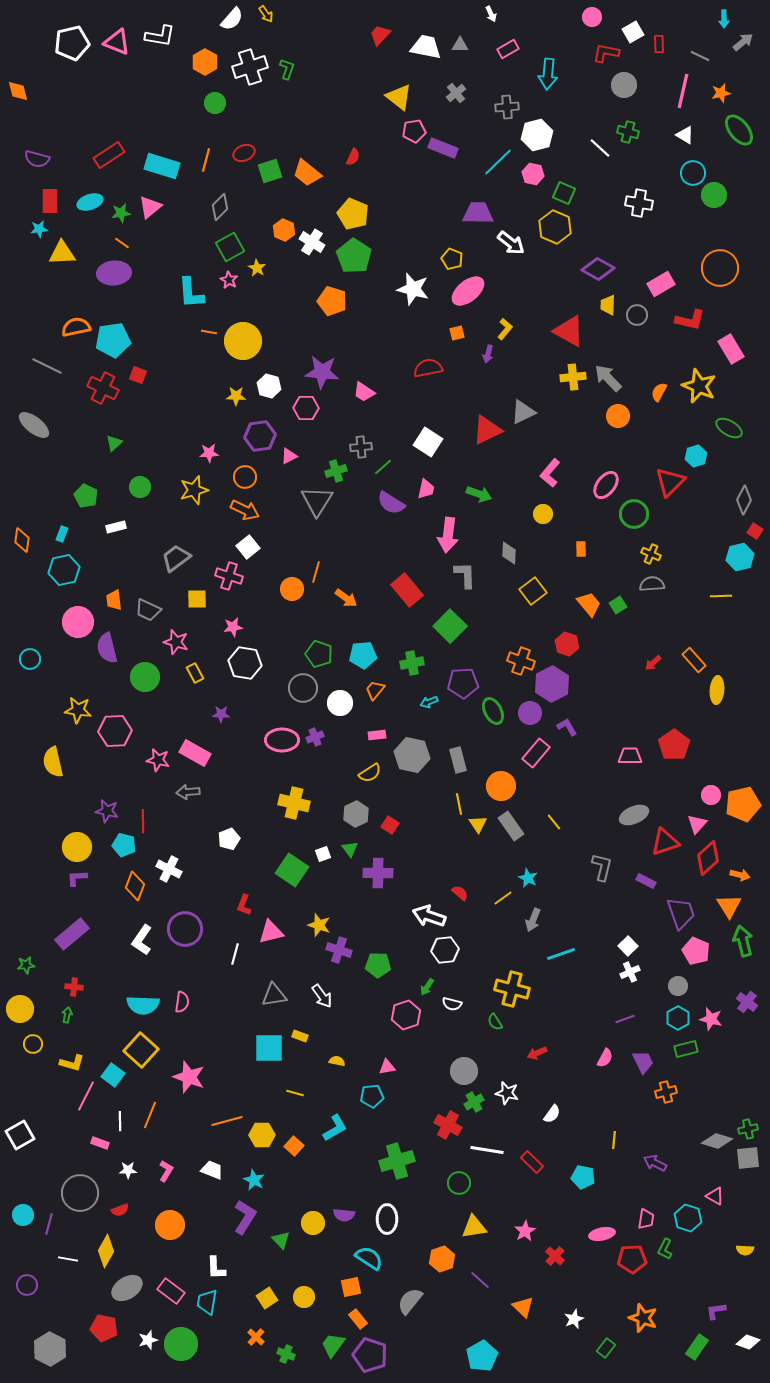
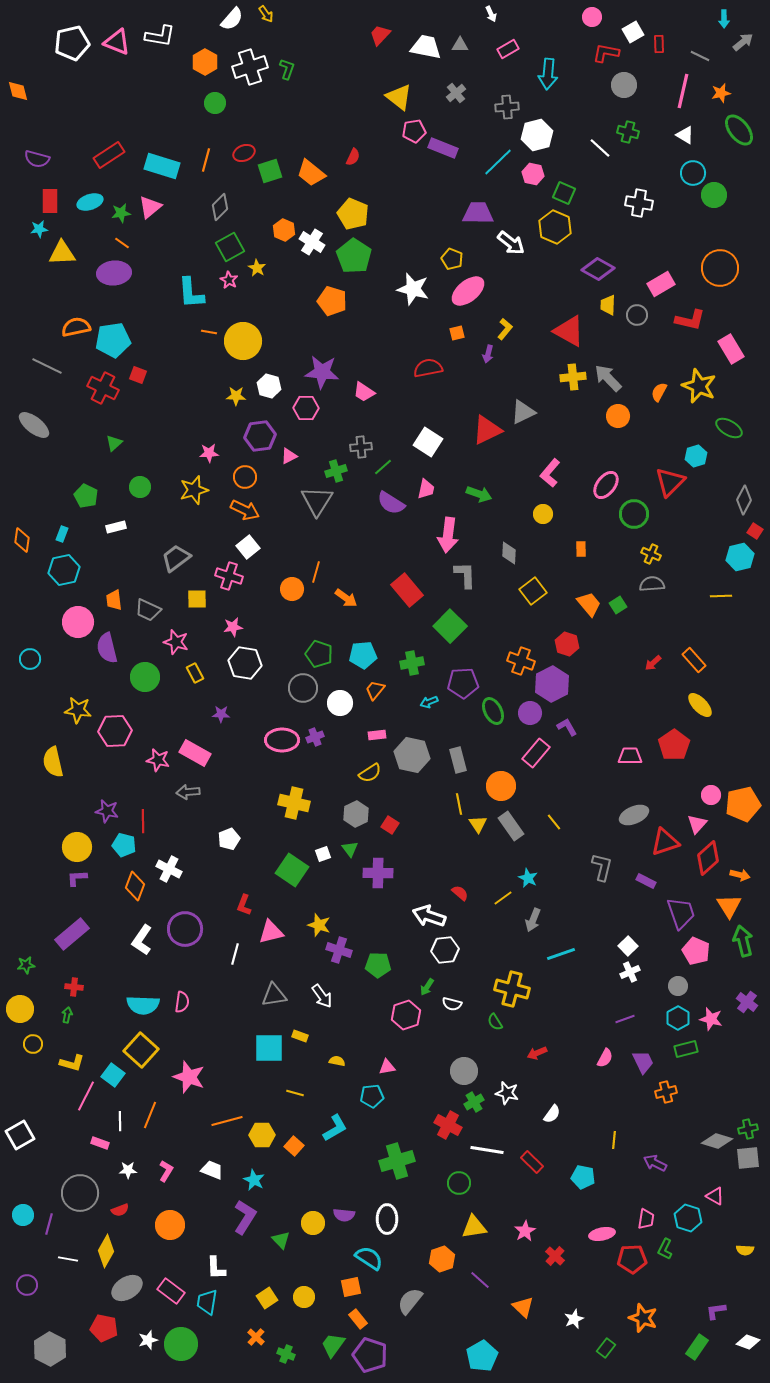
orange trapezoid at (307, 173): moved 4 px right
yellow ellipse at (717, 690): moved 17 px left, 15 px down; rotated 48 degrees counterclockwise
